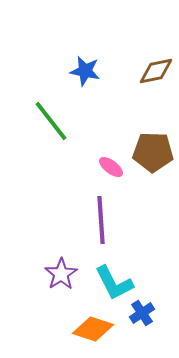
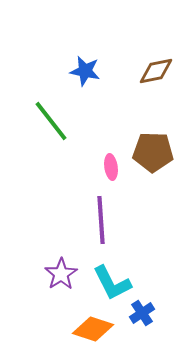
pink ellipse: rotated 45 degrees clockwise
cyan L-shape: moved 2 px left
